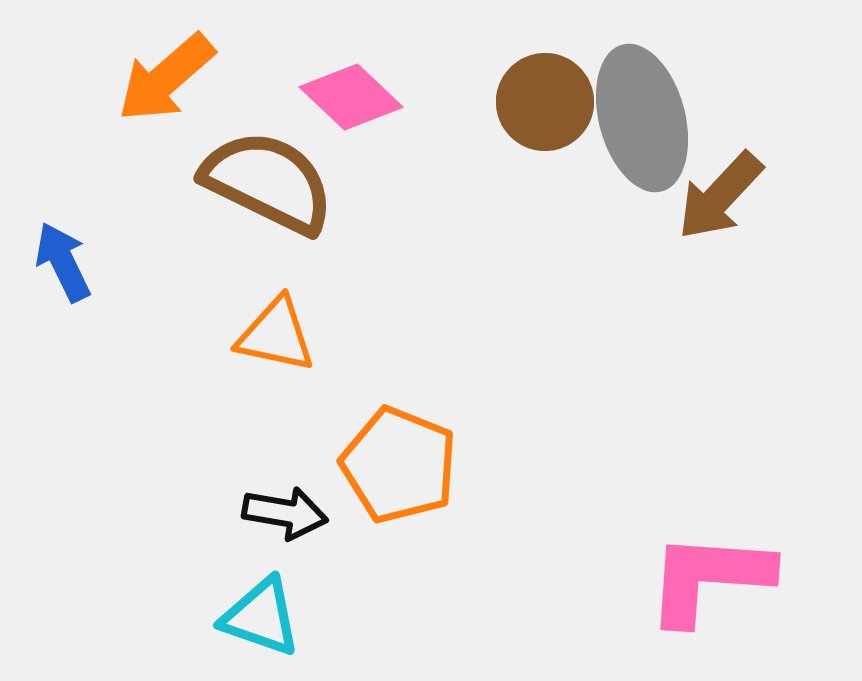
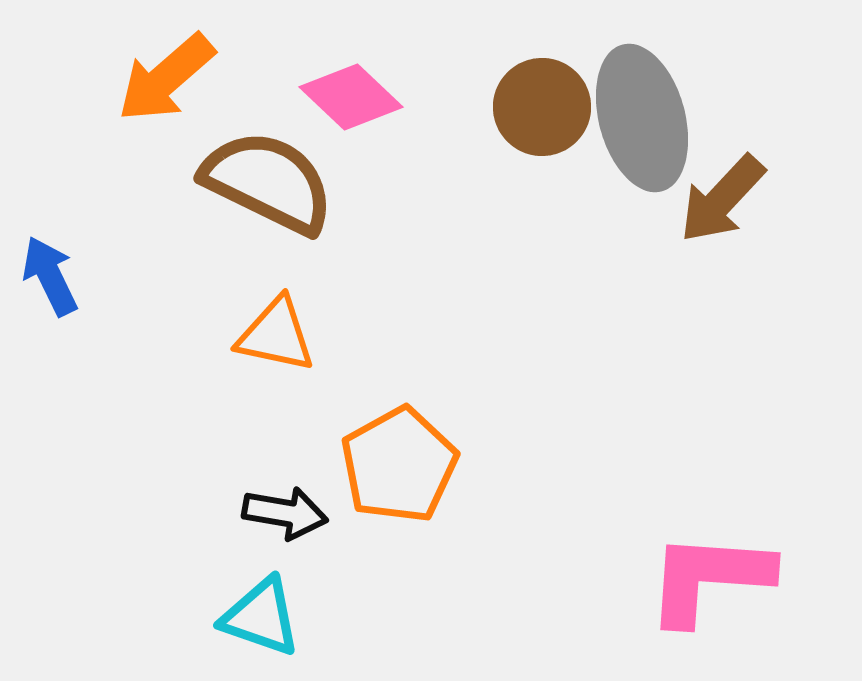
brown circle: moved 3 px left, 5 px down
brown arrow: moved 2 px right, 3 px down
blue arrow: moved 13 px left, 14 px down
orange pentagon: rotated 21 degrees clockwise
